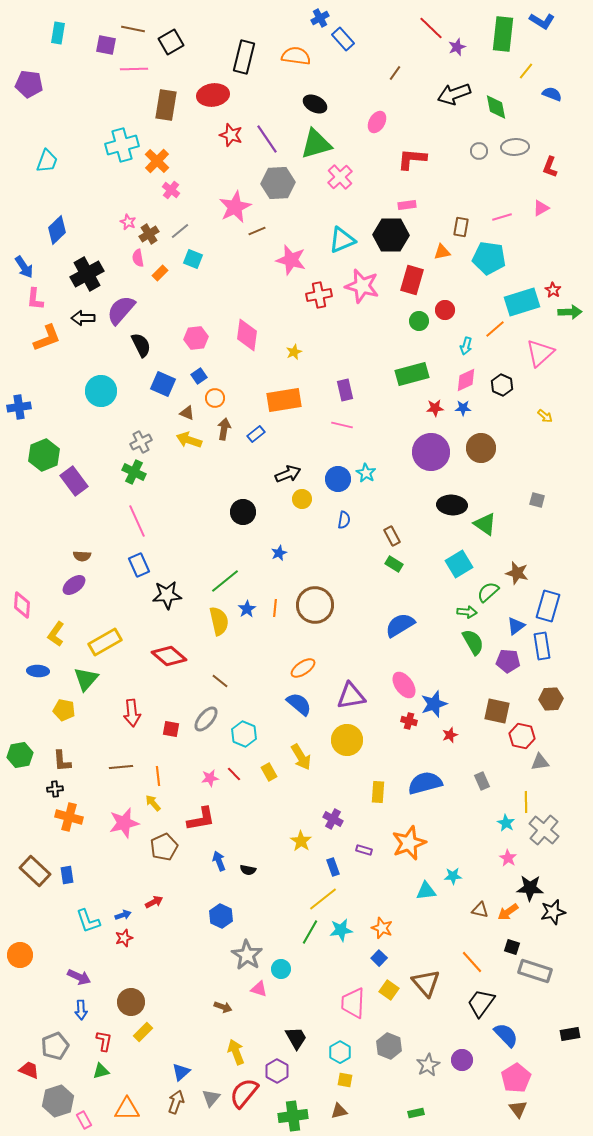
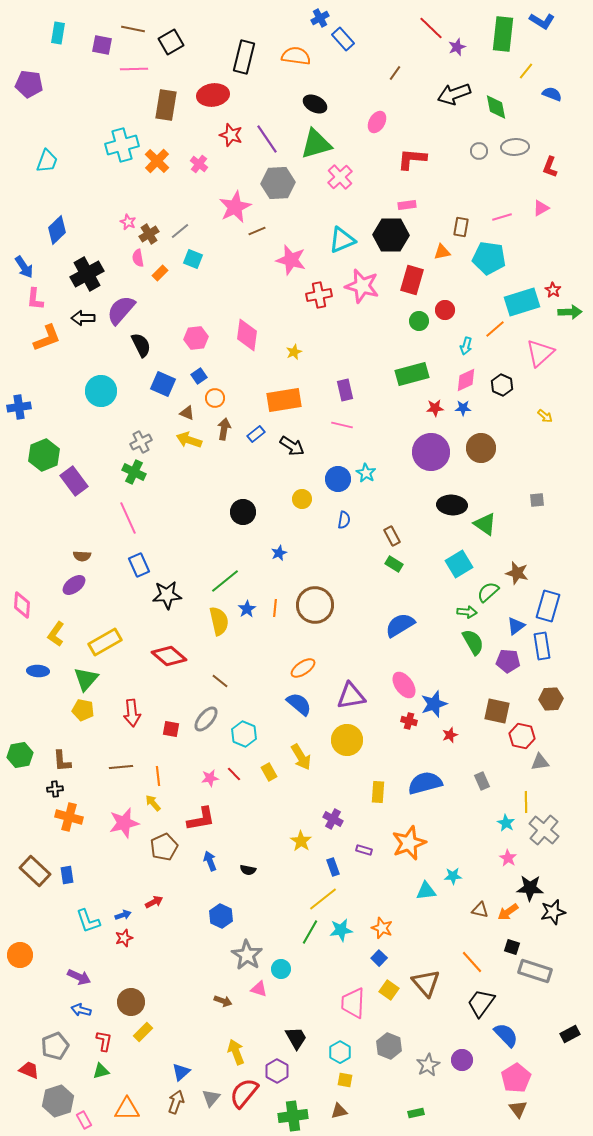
purple square at (106, 45): moved 4 px left
pink cross at (171, 190): moved 28 px right, 26 px up
black arrow at (288, 474): moved 4 px right, 28 px up; rotated 55 degrees clockwise
gray square at (537, 500): rotated 21 degrees counterclockwise
pink line at (137, 521): moved 9 px left, 3 px up
yellow pentagon at (64, 710): moved 19 px right
blue arrow at (219, 861): moved 9 px left
brown arrow at (223, 1007): moved 6 px up
blue arrow at (81, 1010): rotated 108 degrees clockwise
black rectangle at (570, 1034): rotated 18 degrees counterclockwise
